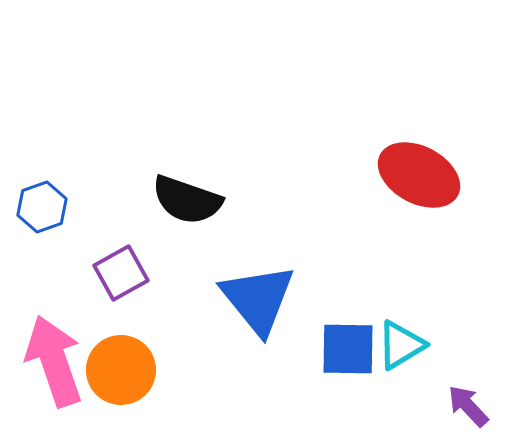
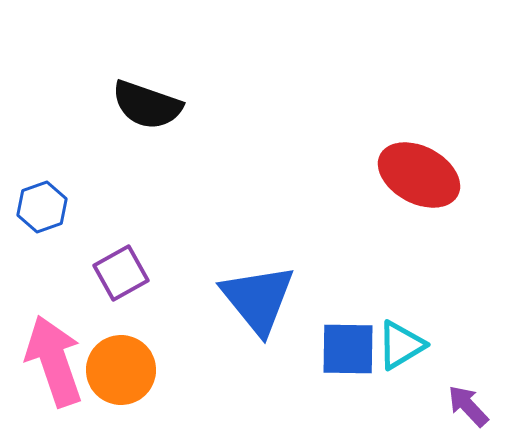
black semicircle: moved 40 px left, 95 px up
